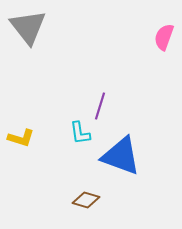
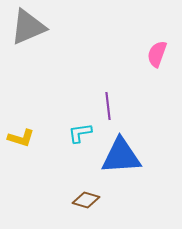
gray triangle: rotated 45 degrees clockwise
pink semicircle: moved 7 px left, 17 px down
purple line: moved 8 px right; rotated 24 degrees counterclockwise
cyan L-shape: rotated 90 degrees clockwise
blue triangle: rotated 24 degrees counterclockwise
